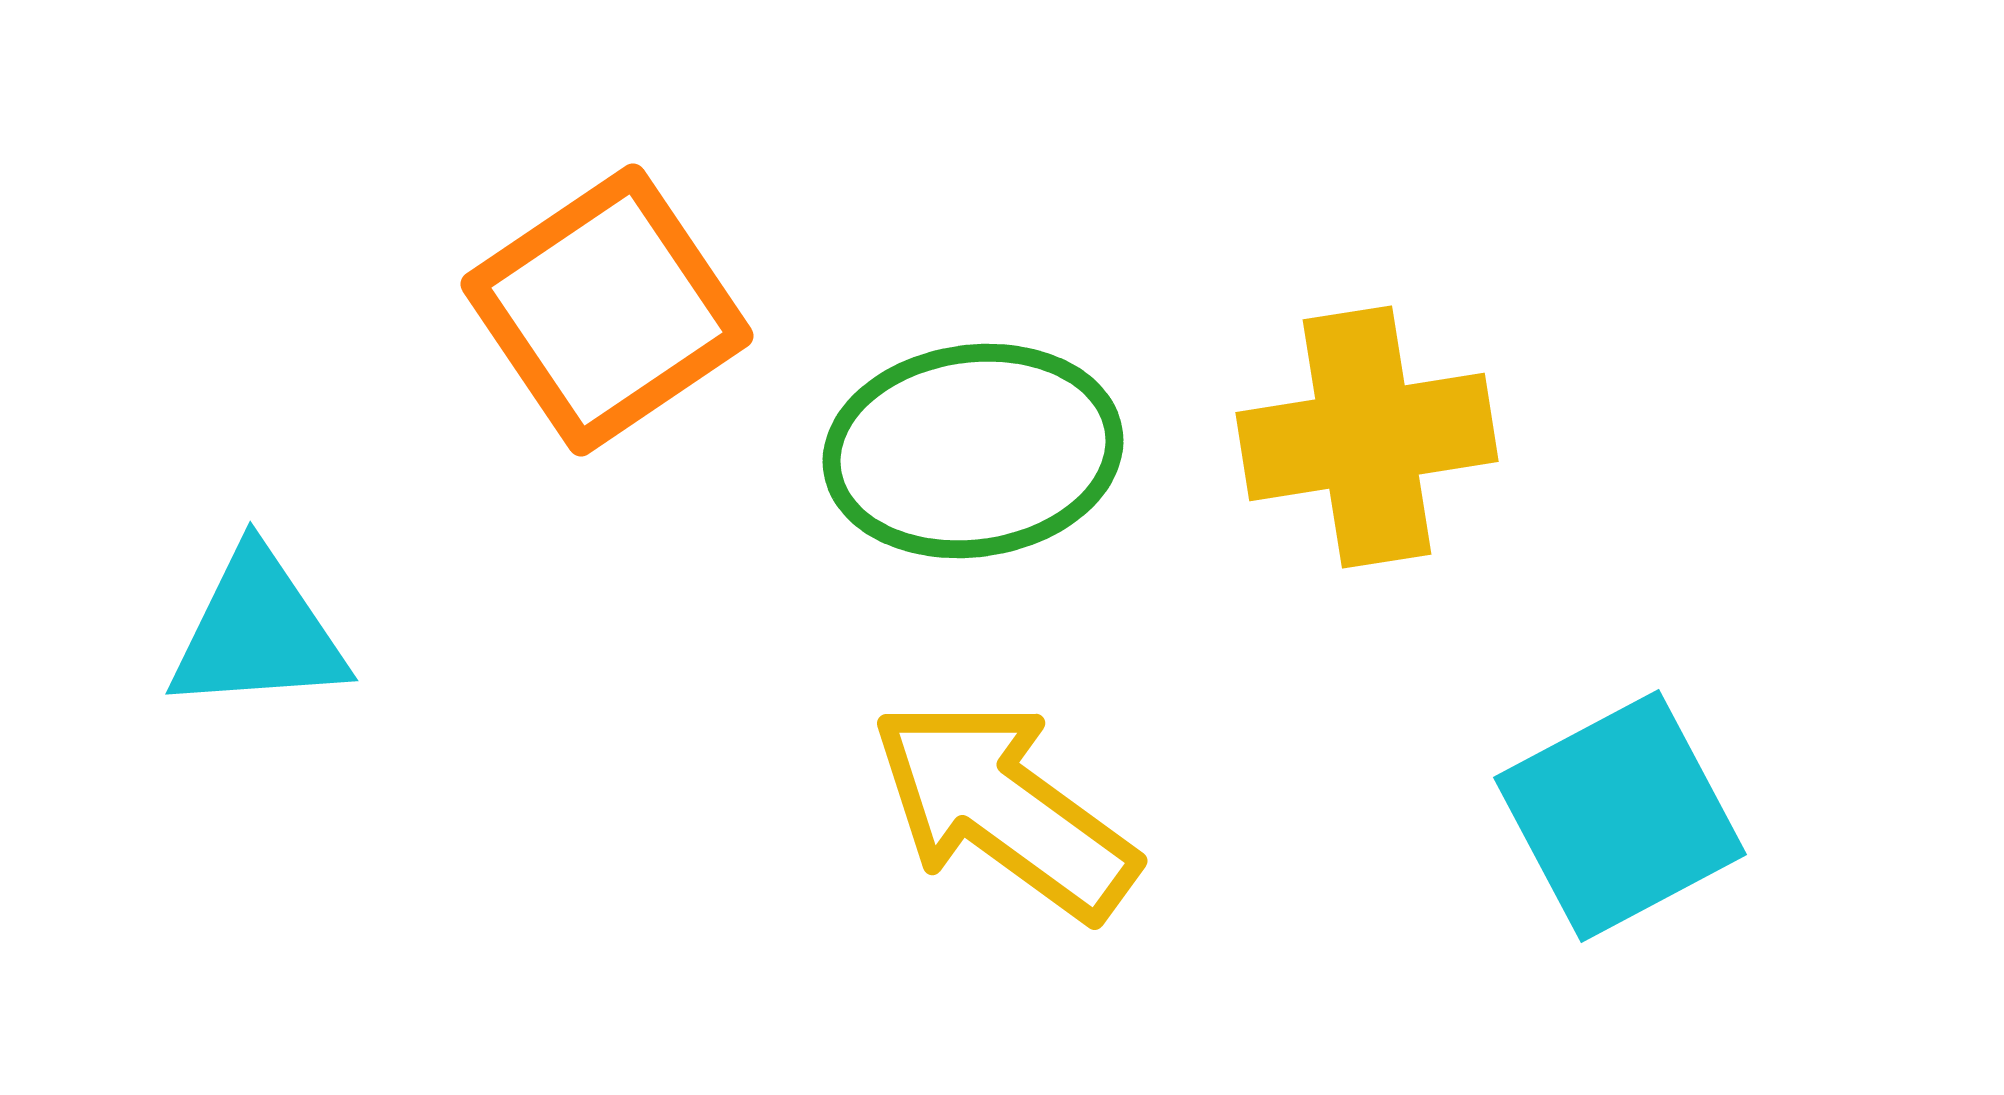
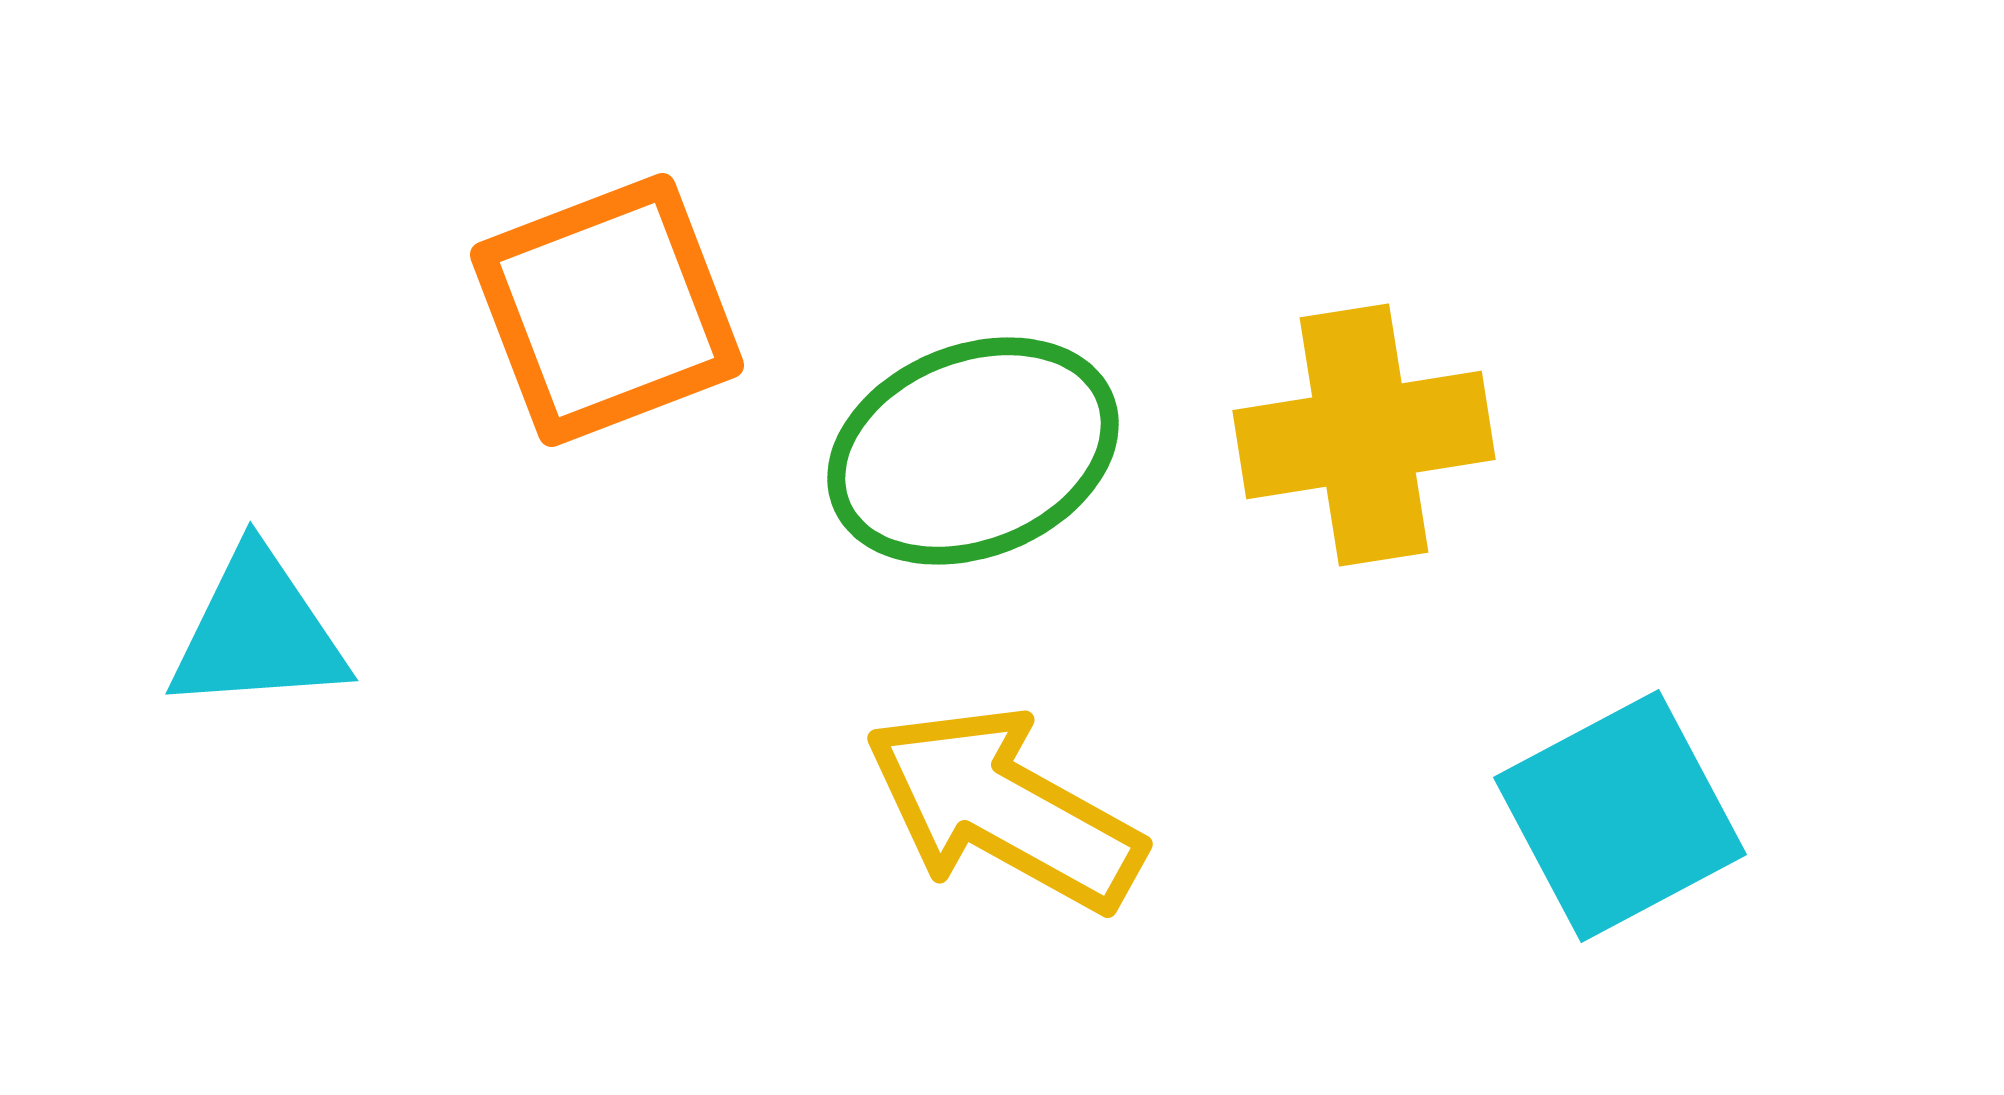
orange square: rotated 13 degrees clockwise
yellow cross: moved 3 px left, 2 px up
green ellipse: rotated 14 degrees counterclockwise
yellow arrow: rotated 7 degrees counterclockwise
